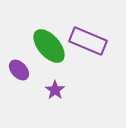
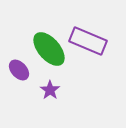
green ellipse: moved 3 px down
purple star: moved 5 px left
